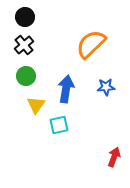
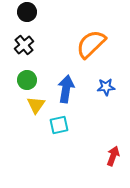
black circle: moved 2 px right, 5 px up
green circle: moved 1 px right, 4 px down
red arrow: moved 1 px left, 1 px up
